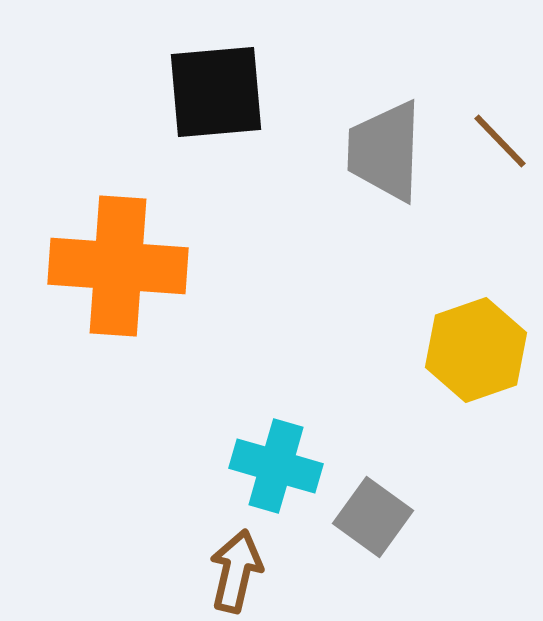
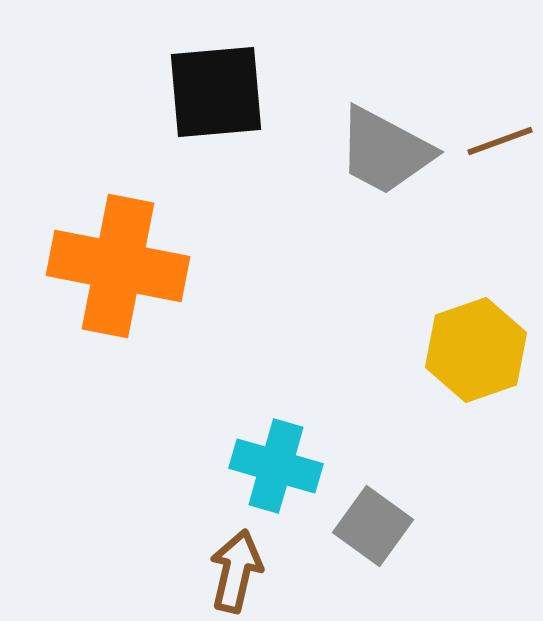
brown line: rotated 66 degrees counterclockwise
gray trapezoid: rotated 64 degrees counterclockwise
orange cross: rotated 7 degrees clockwise
gray square: moved 9 px down
